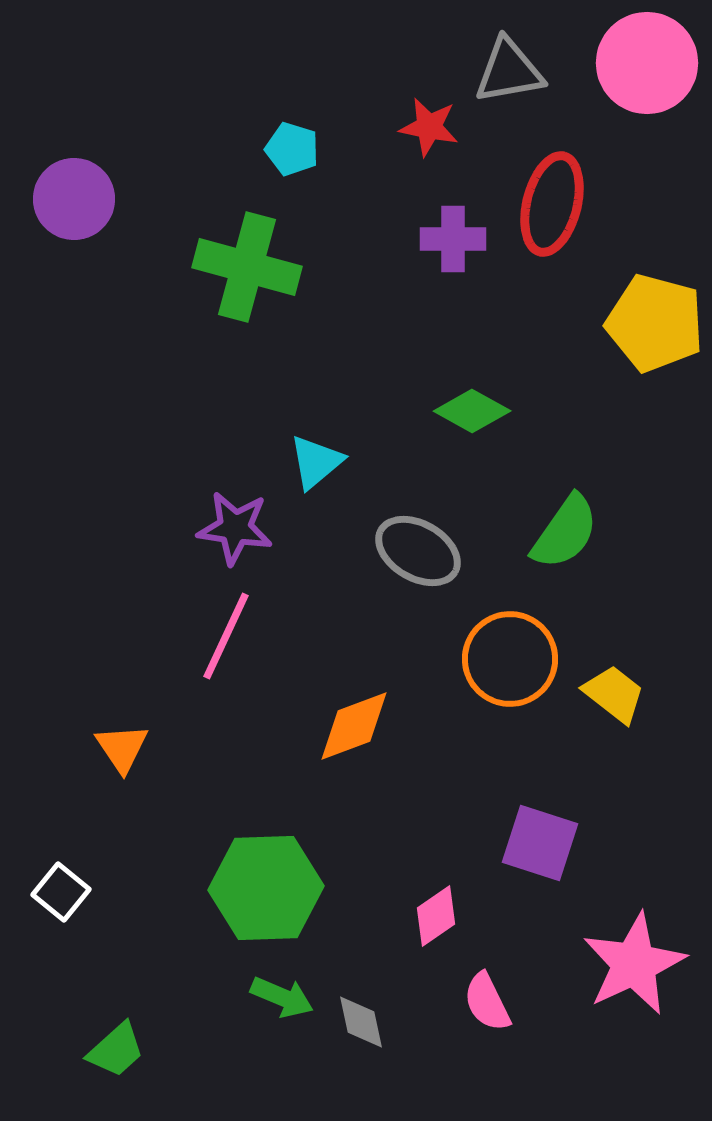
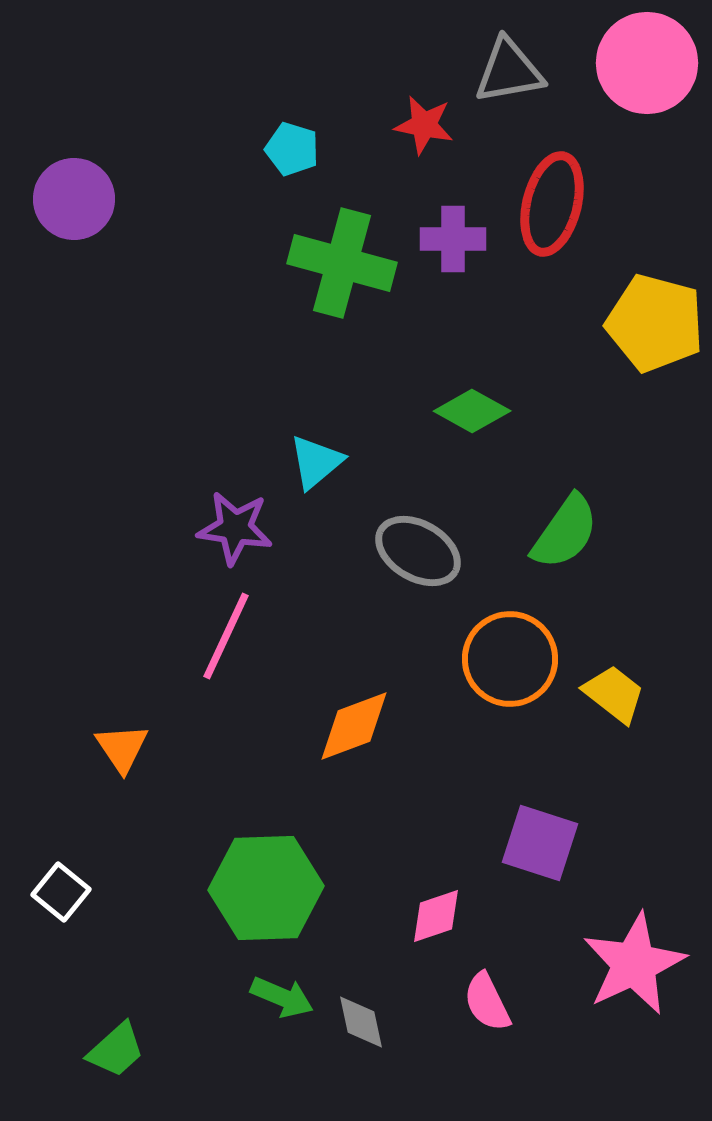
red star: moved 5 px left, 2 px up
green cross: moved 95 px right, 4 px up
pink diamond: rotated 16 degrees clockwise
